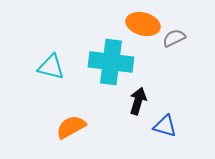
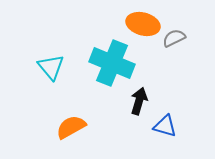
cyan cross: moved 1 px right, 1 px down; rotated 15 degrees clockwise
cyan triangle: rotated 36 degrees clockwise
black arrow: moved 1 px right
